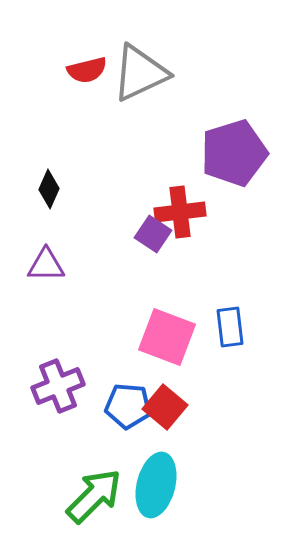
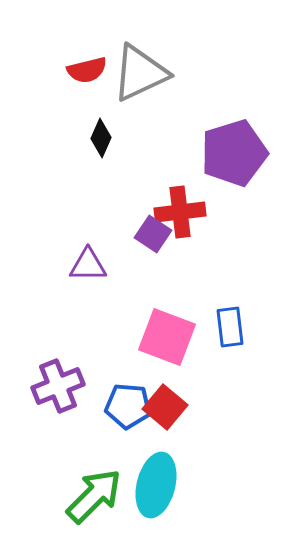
black diamond: moved 52 px right, 51 px up
purple triangle: moved 42 px right
